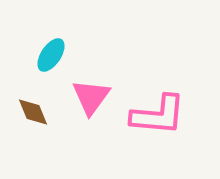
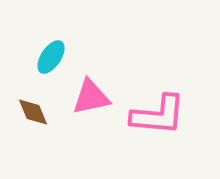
cyan ellipse: moved 2 px down
pink triangle: rotated 42 degrees clockwise
